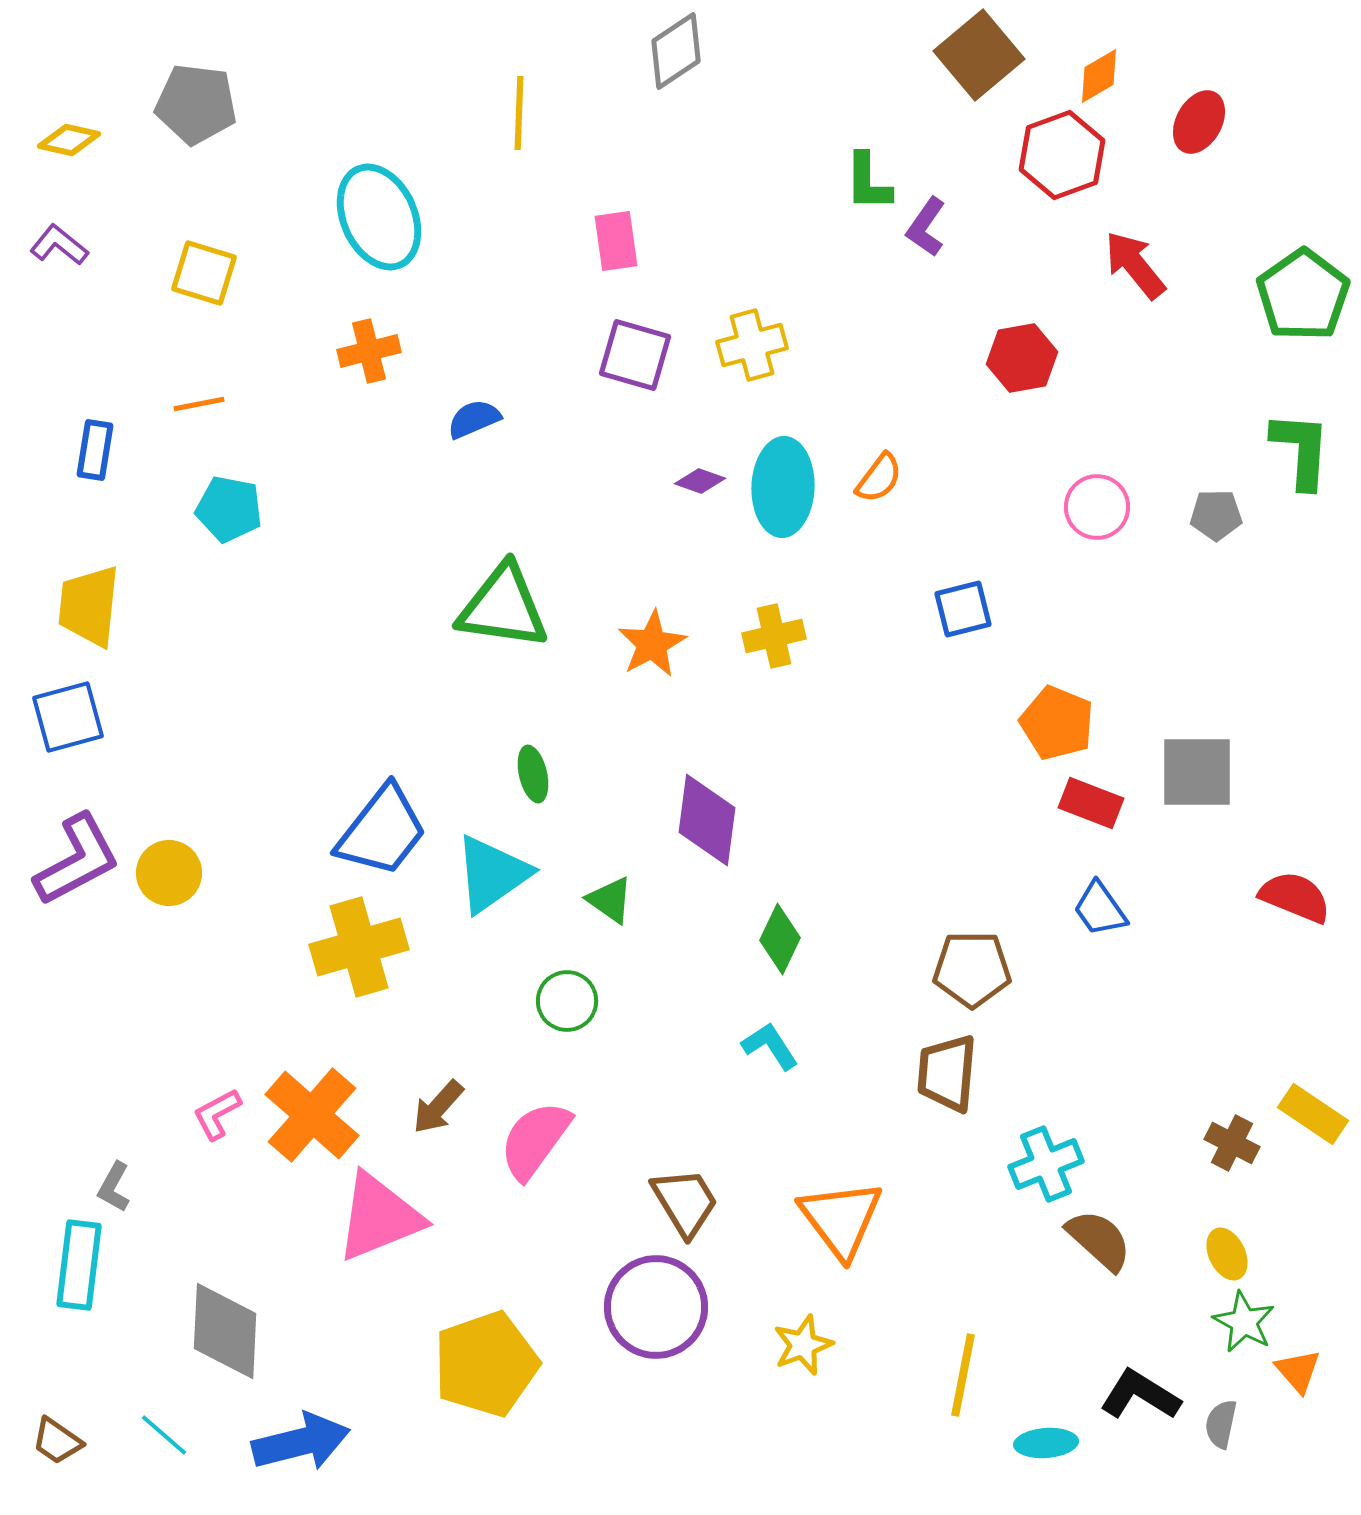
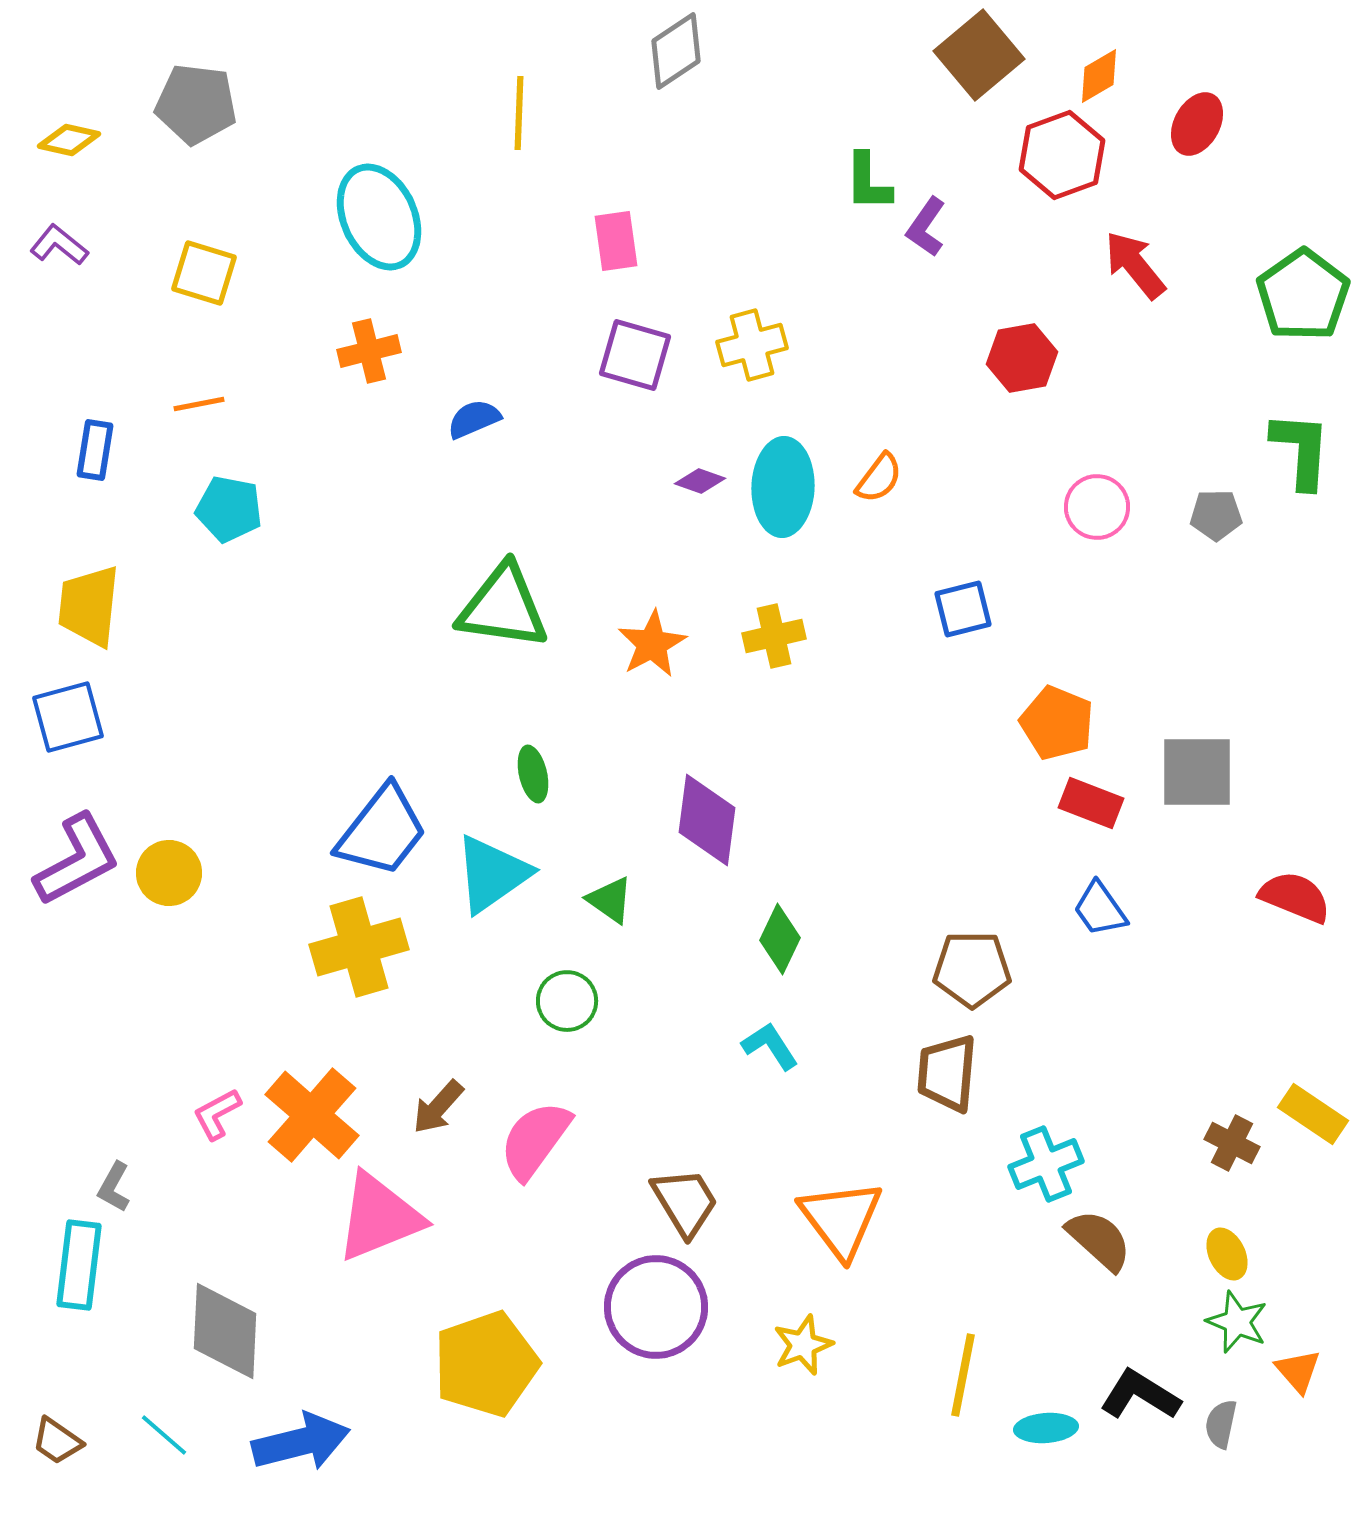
red ellipse at (1199, 122): moved 2 px left, 2 px down
green star at (1244, 1322): moved 7 px left; rotated 6 degrees counterclockwise
cyan ellipse at (1046, 1443): moved 15 px up
